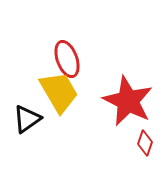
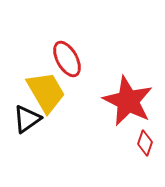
red ellipse: rotated 9 degrees counterclockwise
yellow trapezoid: moved 13 px left
